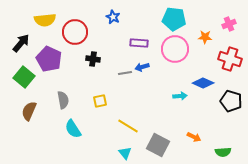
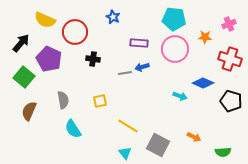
yellow semicircle: rotated 30 degrees clockwise
cyan arrow: rotated 24 degrees clockwise
